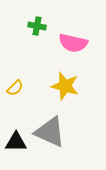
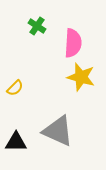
green cross: rotated 24 degrees clockwise
pink semicircle: rotated 100 degrees counterclockwise
yellow star: moved 16 px right, 9 px up
gray triangle: moved 8 px right, 1 px up
